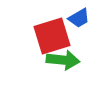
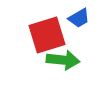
red square: moved 5 px left, 1 px up
